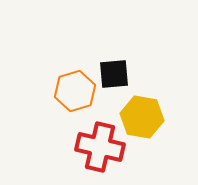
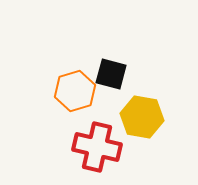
black square: moved 3 px left; rotated 20 degrees clockwise
red cross: moved 3 px left
